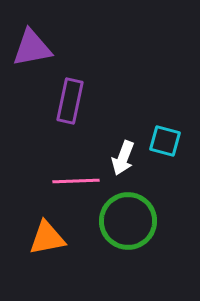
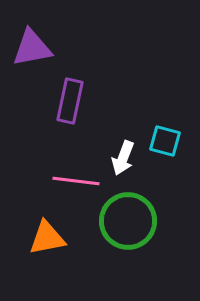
pink line: rotated 9 degrees clockwise
